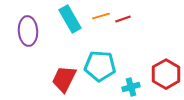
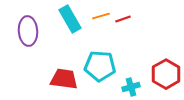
red trapezoid: rotated 72 degrees clockwise
